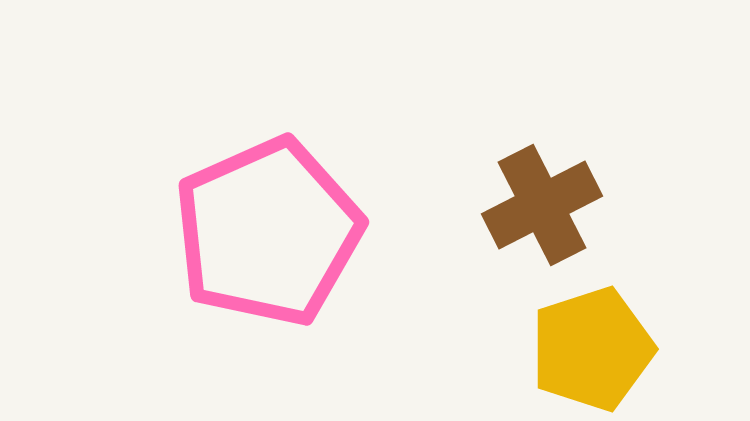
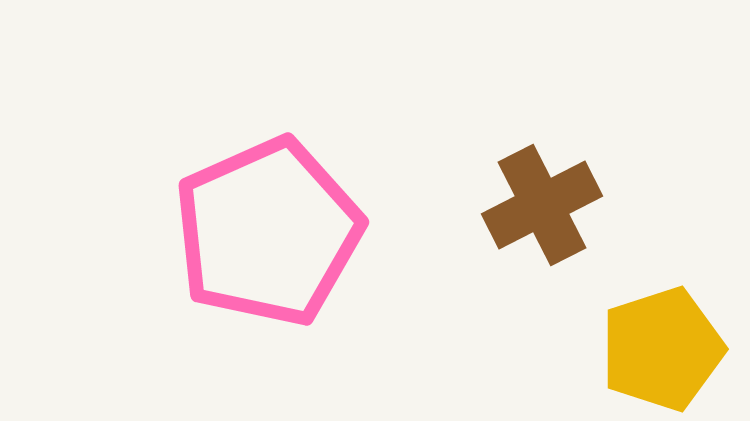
yellow pentagon: moved 70 px right
